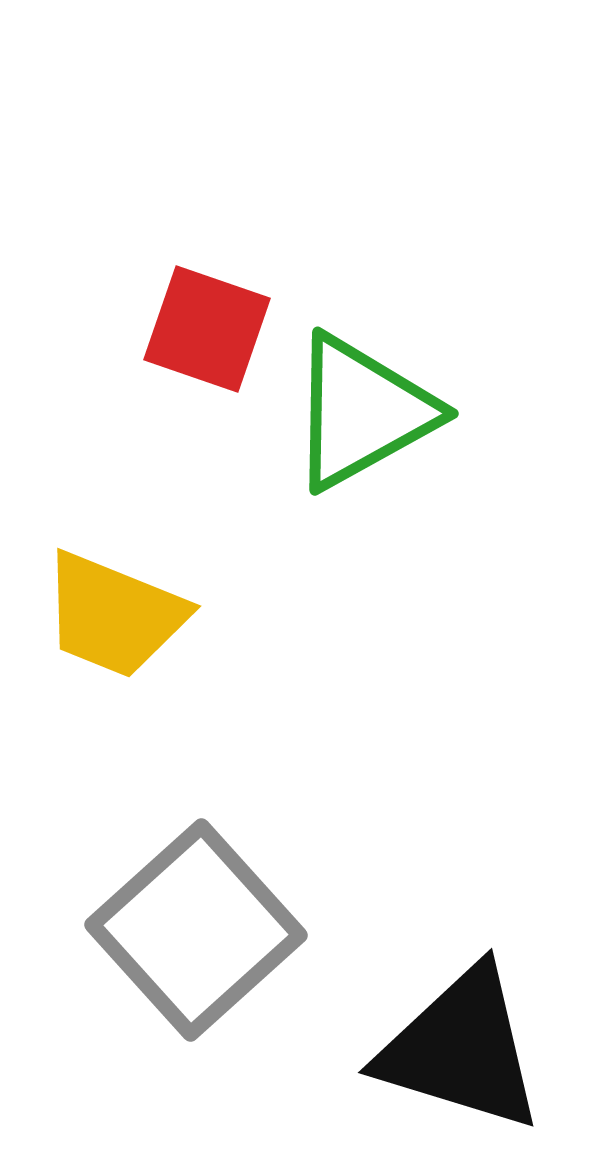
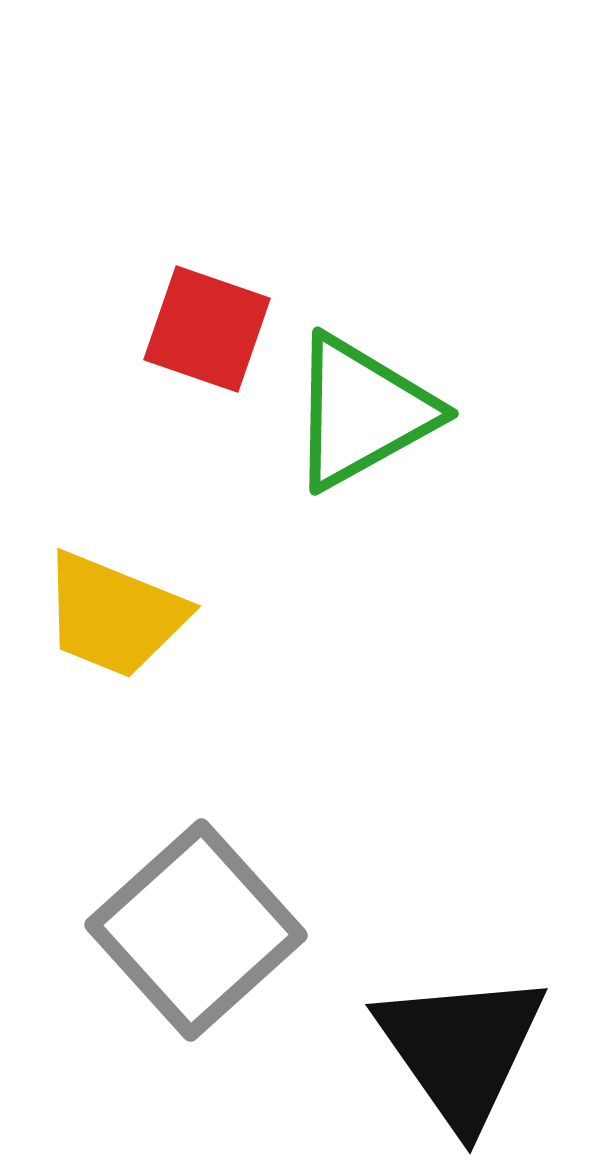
black triangle: rotated 38 degrees clockwise
